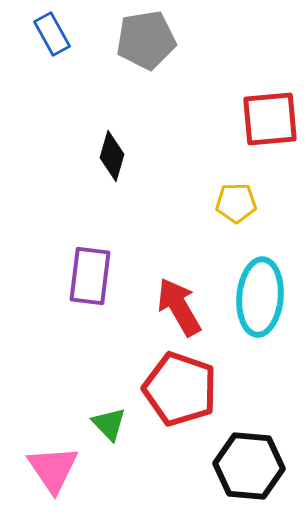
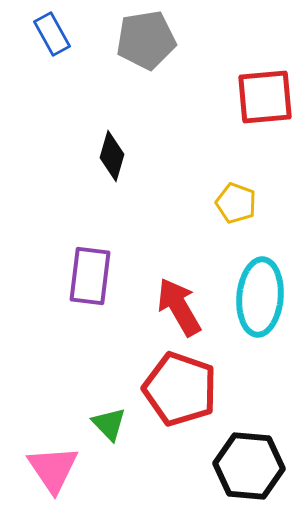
red square: moved 5 px left, 22 px up
yellow pentagon: rotated 21 degrees clockwise
